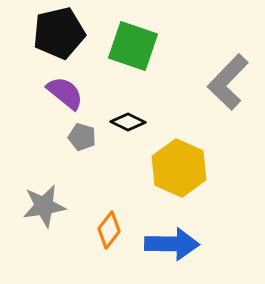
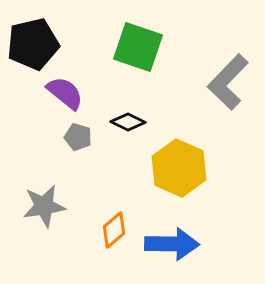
black pentagon: moved 26 px left, 11 px down
green square: moved 5 px right, 1 px down
gray pentagon: moved 4 px left
orange diamond: moved 5 px right; rotated 12 degrees clockwise
